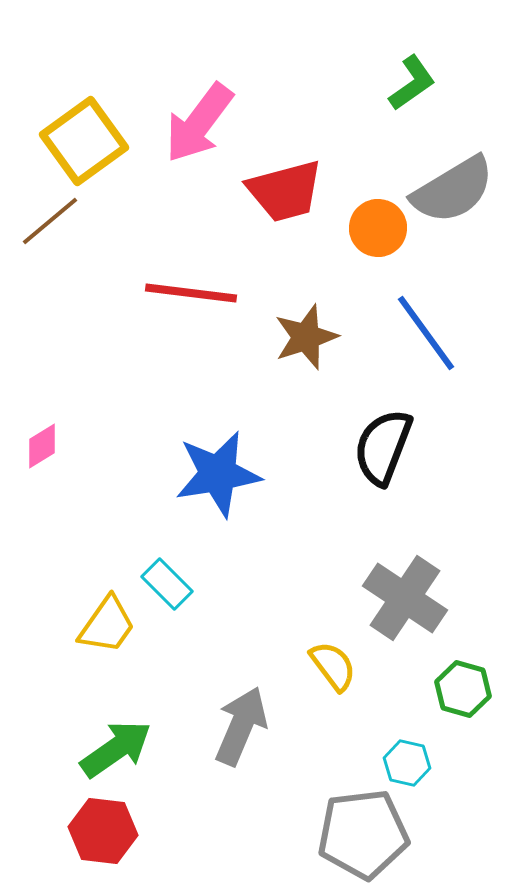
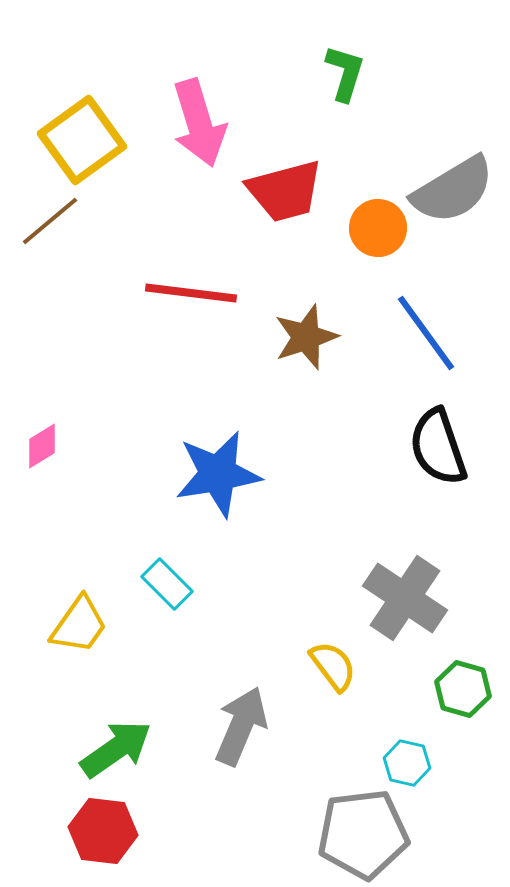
green L-shape: moved 67 px left, 10 px up; rotated 38 degrees counterclockwise
pink arrow: rotated 54 degrees counterclockwise
yellow square: moved 2 px left, 1 px up
black semicircle: moved 55 px right; rotated 40 degrees counterclockwise
yellow trapezoid: moved 28 px left
